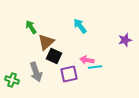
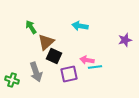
cyan arrow: rotated 42 degrees counterclockwise
